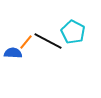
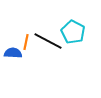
orange line: rotated 28 degrees counterclockwise
